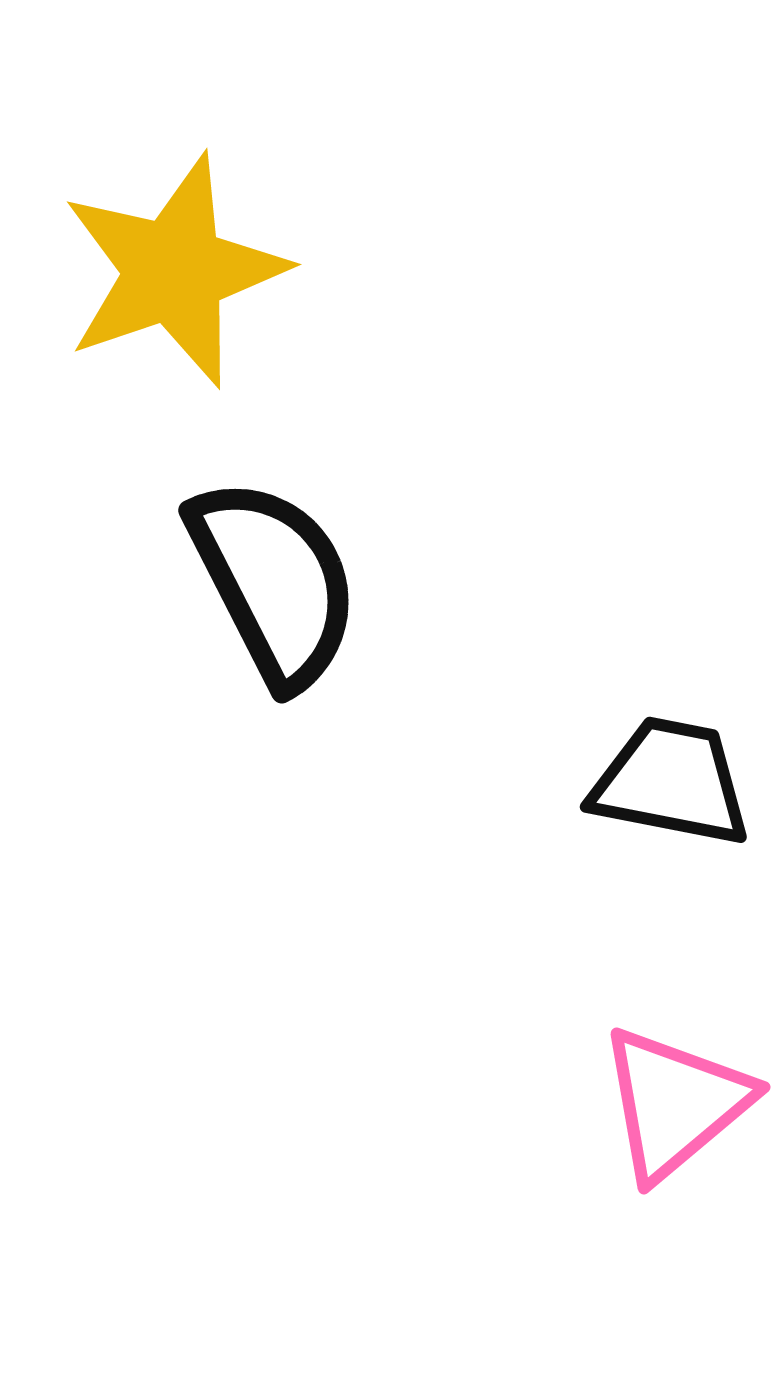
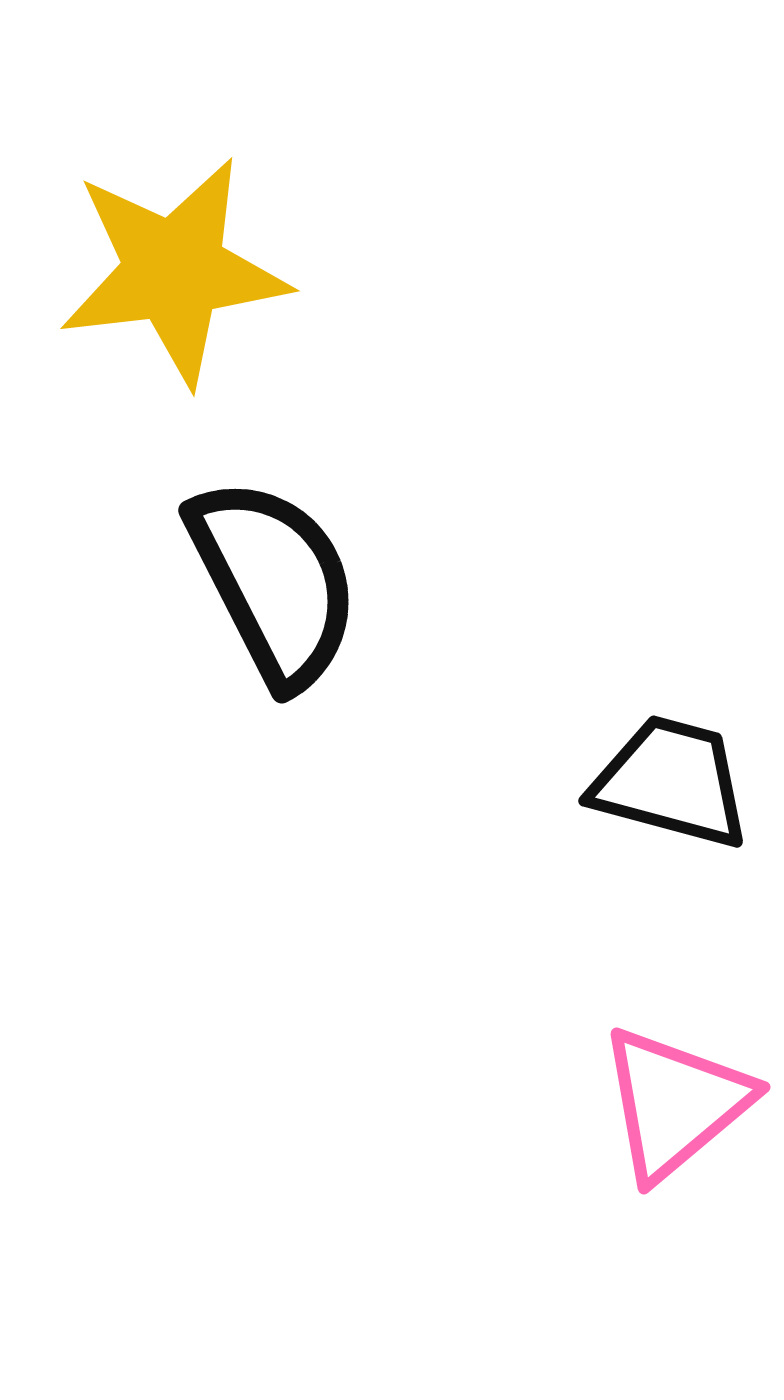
yellow star: rotated 12 degrees clockwise
black trapezoid: rotated 4 degrees clockwise
